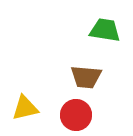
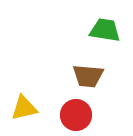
brown trapezoid: moved 2 px right, 1 px up
yellow triangle: moved 1 px left
